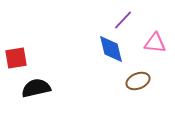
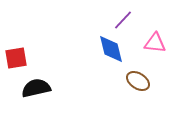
brown ellipse: rotated 55 degrees clockwise
